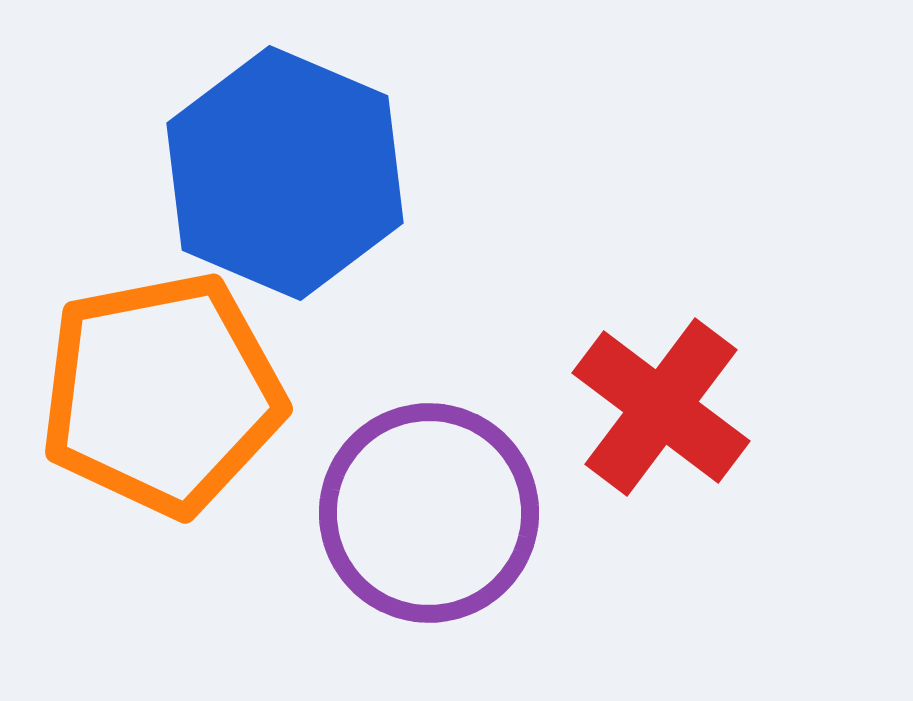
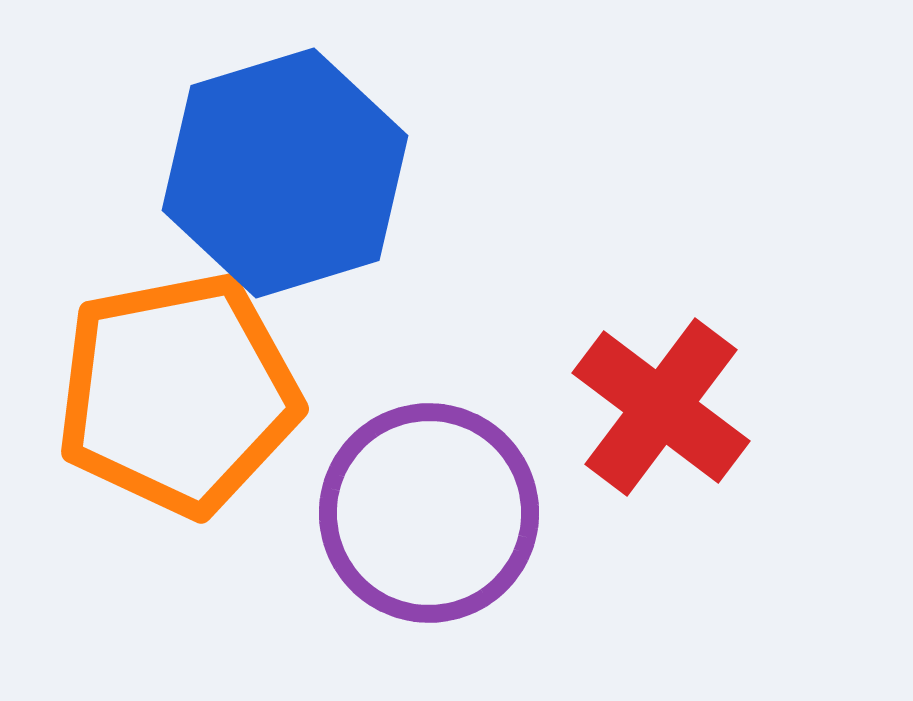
blue hexagon: rotated 20 degrees clockwise
orange pentagon: moved 16 px right
